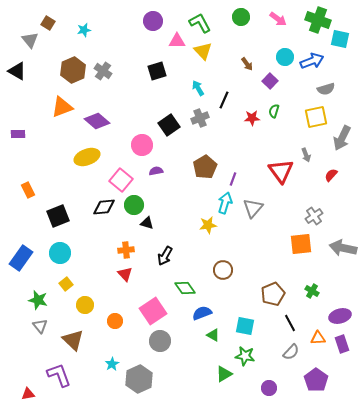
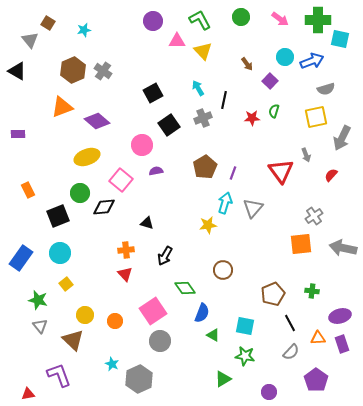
pink arrow at (278, 19): moved 2 px right
green cross at (318, 20): rotated 20 degrees counterclockwise
green L-shape at (200, 23): moved 3 px up
black square at (157, 71): moved 4 px left, 22 px down; rotated 12 degrees counterclockwise
black line at (224, 100): rotated 12 degrees counterclockwise
gray cross at (200, 118): moved 3 px right
purple line at (233, 179): moved 6 px up
green circle at (134, 205): moved 54 px left, 12 px up
green cross at (312, 291): rotated 24 degrees counterclockwise
yellow circle at (85, 305): moved 10 px down
blue semicircle at (202, 313): rotated 132 degrees clockwise
cyan star at (112, 364): rotated 16 degrees counterclockwise
green triangle at (224, 374): moved 1 px left, 5 px down
purple circle at (269, 388): moved 4 px down
